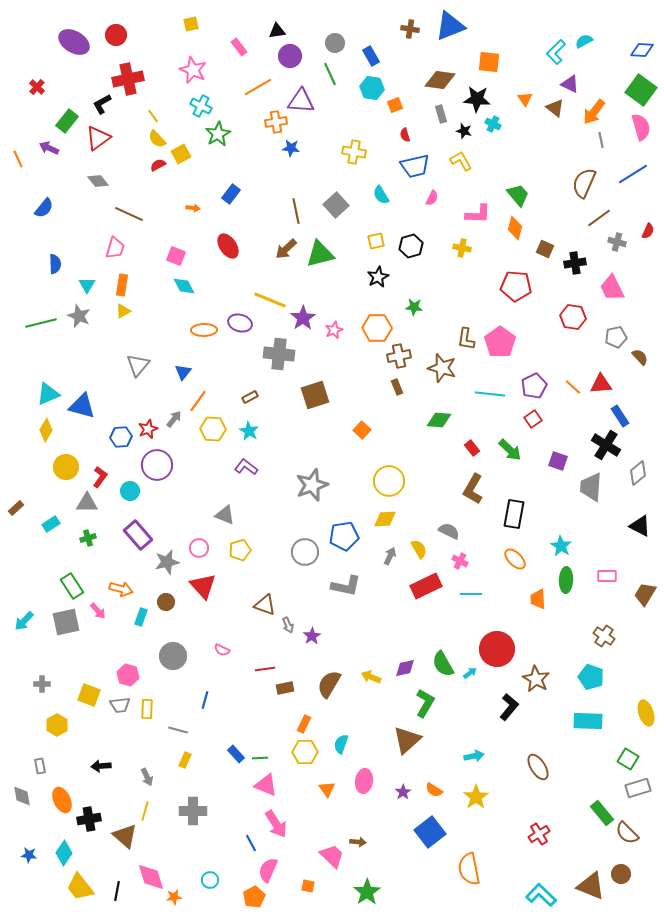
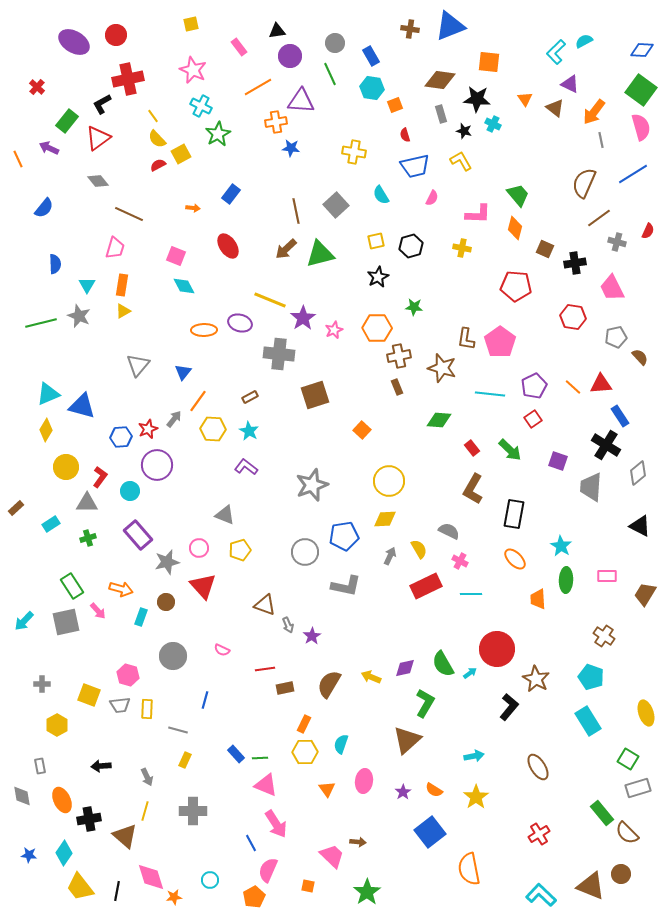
cyan rectangle at (588, 721): rotated 56 degrees clockwise
